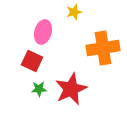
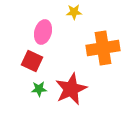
yellow star: rotated 14 degrees clockwise
